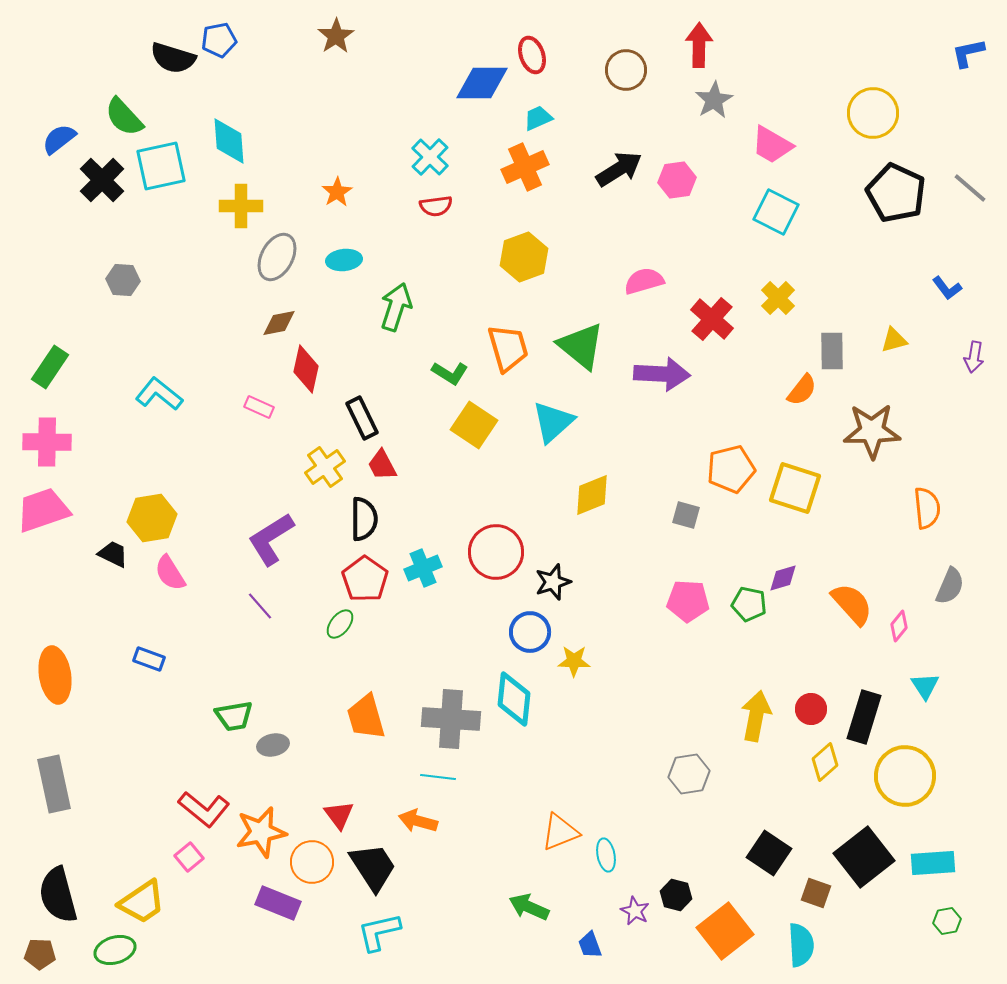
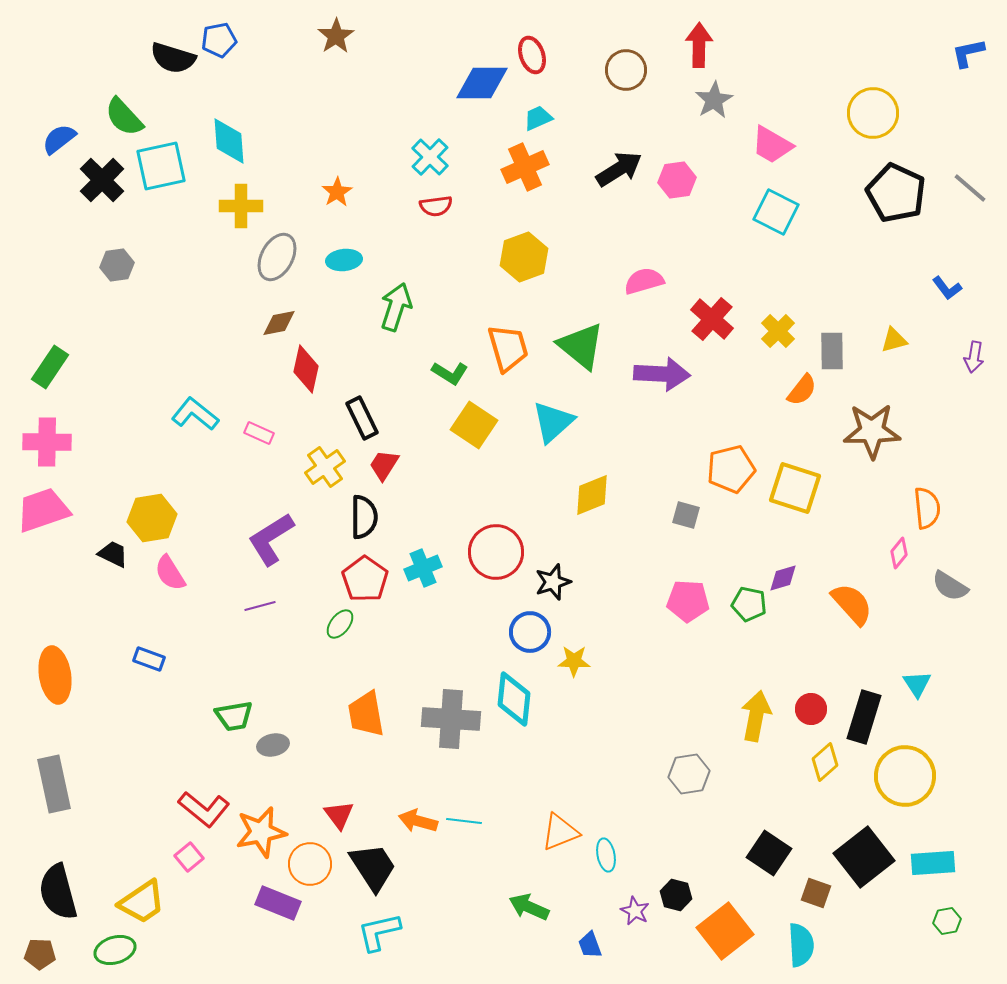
gray hexagon at (123, 280): moved 6 px left, 15 px up; rotated 12 degrees counterclockwise
yellow cross at (778, 298): moved 33 px down
cyan L-shape at (159, 394): moved 36 px right, 20 px down
pink rectangle at (259, 407): moved 26 px down
red trapezoid at (382, 465): moved 2 px right; rotated 60 degrees clockwise
black semicircle at (364, 519): moved 2 px up
gray semicircle at (950, 586): rotated 99 degrees clockwise
purple line at (260, 606): rotated 64 degrees counterclockwise
pink diamond at (899, 626): moved 73 px up
cyan triangle at (925, 686): moved 8 px left, 2 px up
orange trapezoid at (366, 717): moved 3 px up; rotated 6 degrees clockwise
cyan line at (438, 777): moved 26 px right, 44 px down
orange circle at (312, 862): moved 2 px left, 2 px down
black semicircle at (58, 895): moved 3 px up
